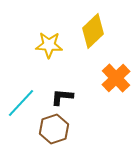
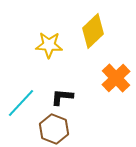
brown hexagon: rotated 20 degrees counterclockwise
